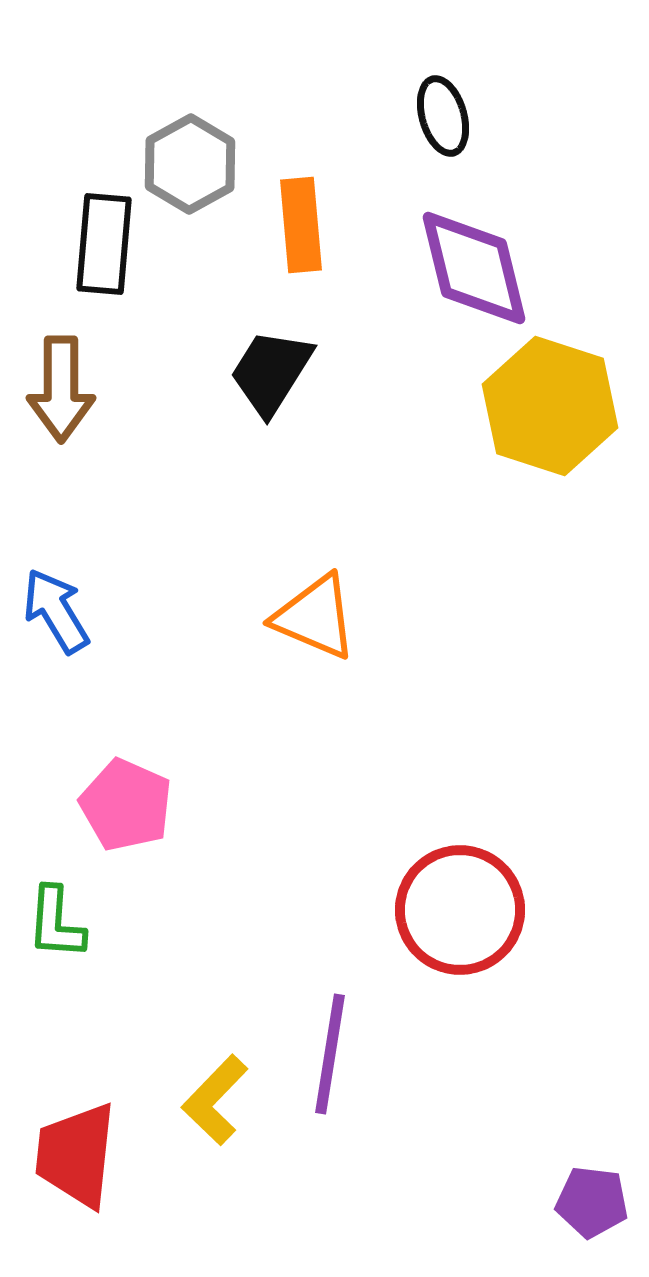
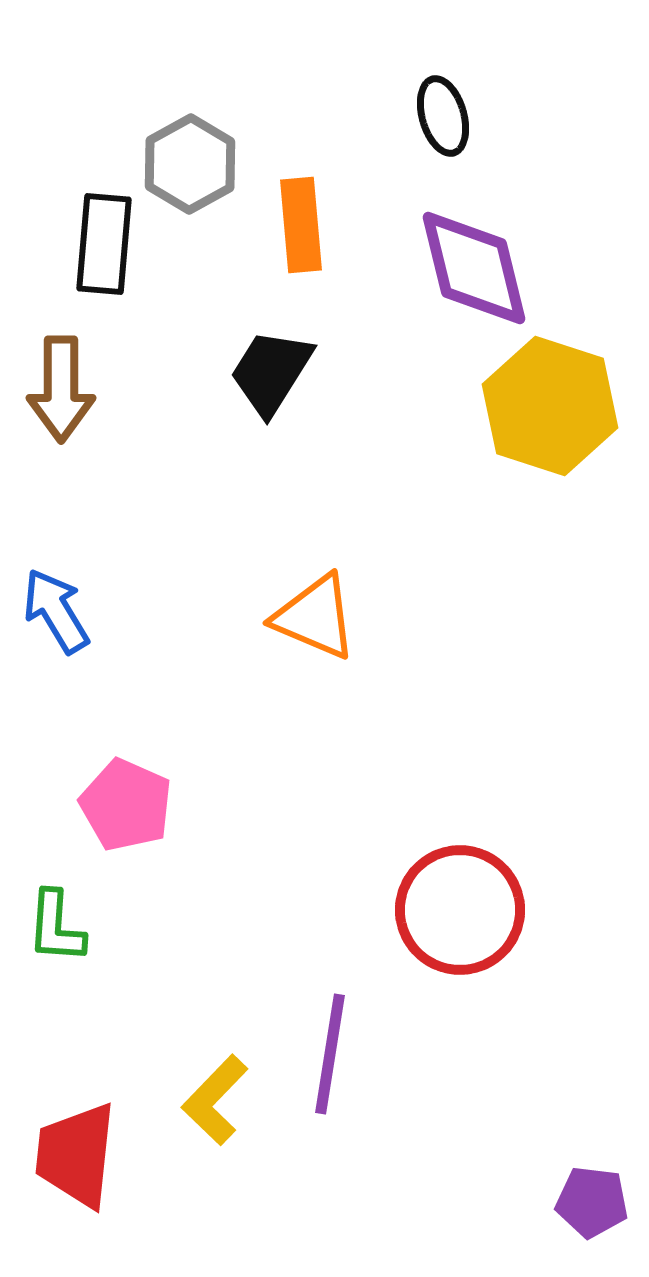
green L-shape: moved 4 px down
